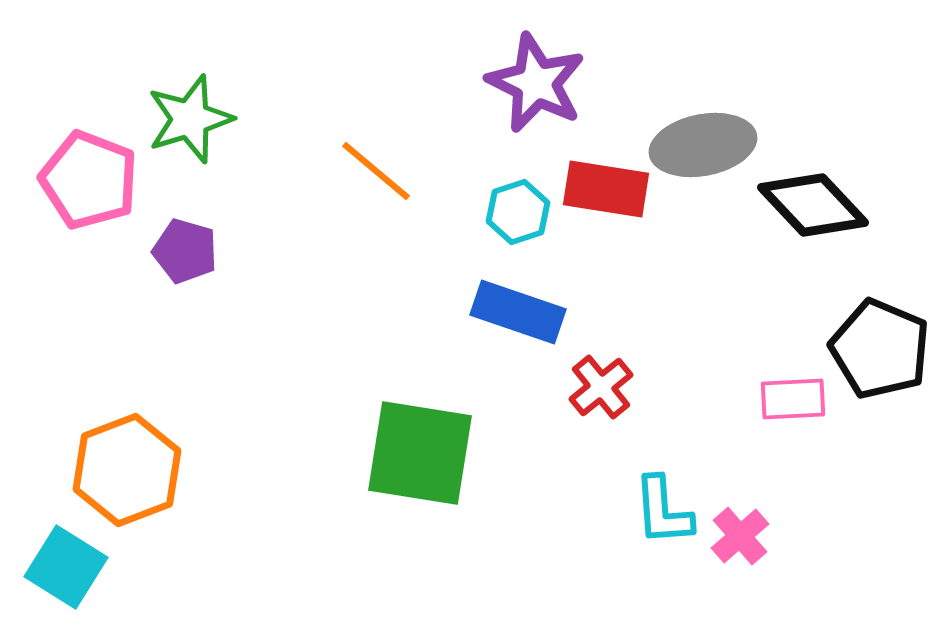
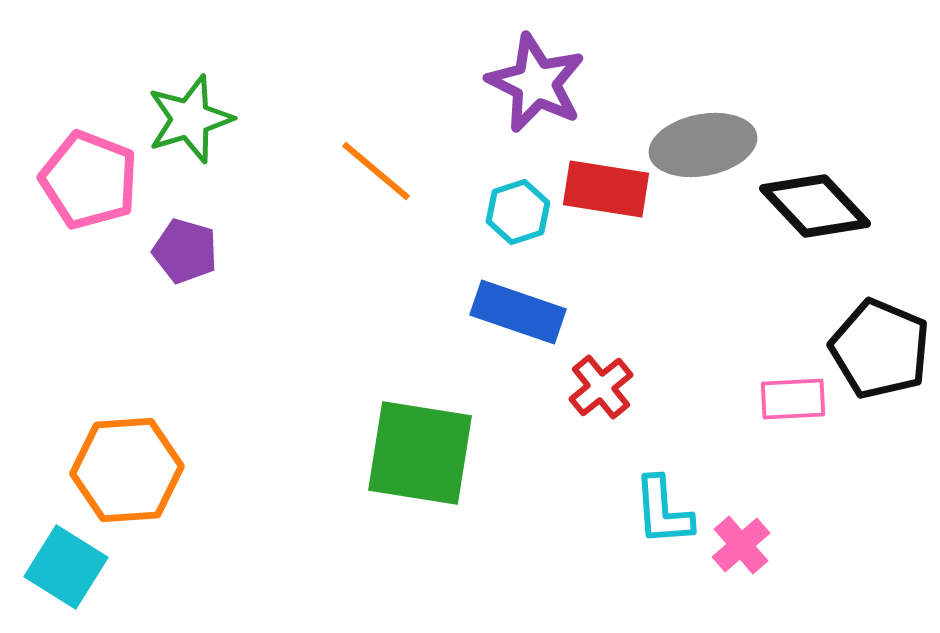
black diamond: moved 2 px right, 1 px down
orange hexagon: rotated 17 degrees clockwise
pink cross: moved 1 px right, 9 px down
